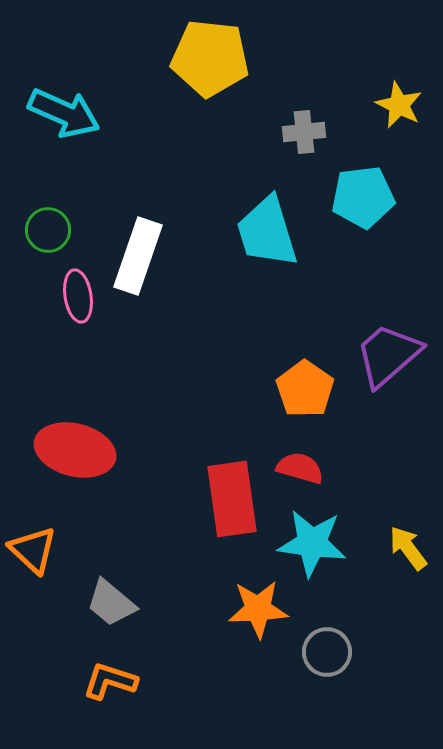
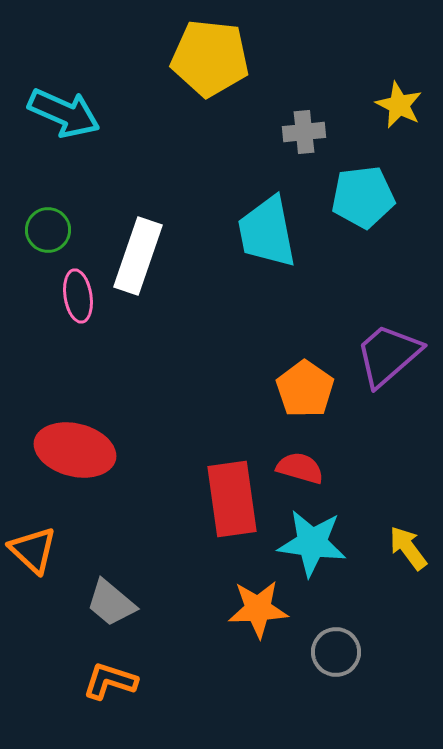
cyan trapezoid: rotated 6 degrees clockwise
gray circle: moved 9 px right
